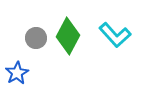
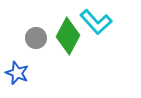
cyan L-shape: moved 19 px left, 13 px up
blue star: rotated 20 degrees counterclockwise
